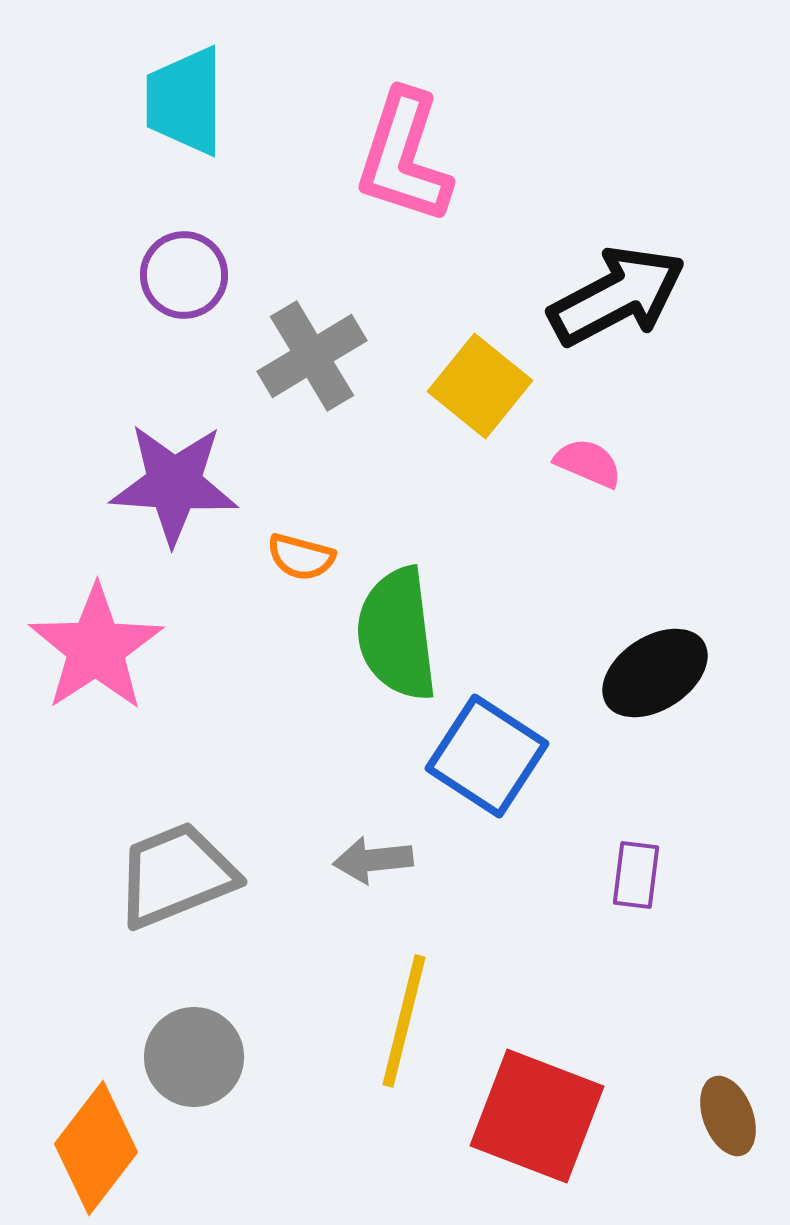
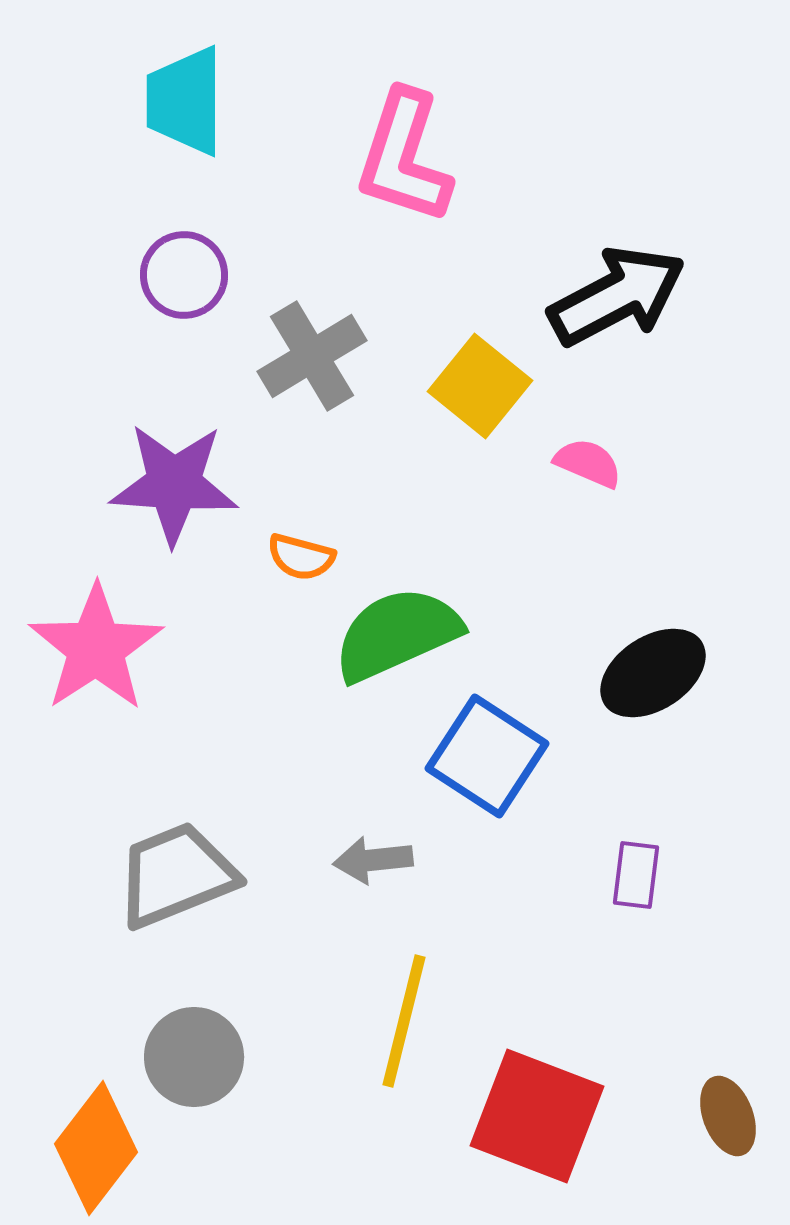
green semicircle: rotated 73 degrees clockwise
black ellipse: moved 2 px left
